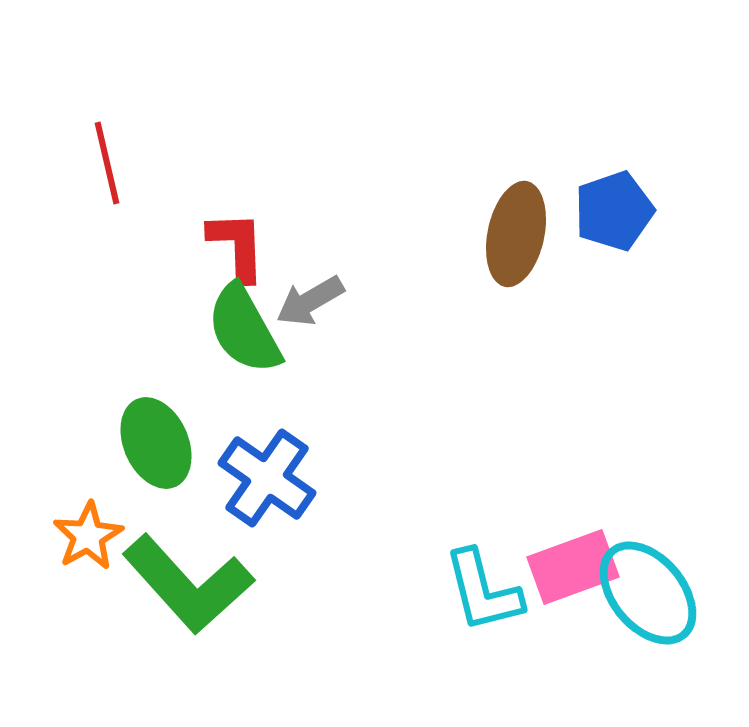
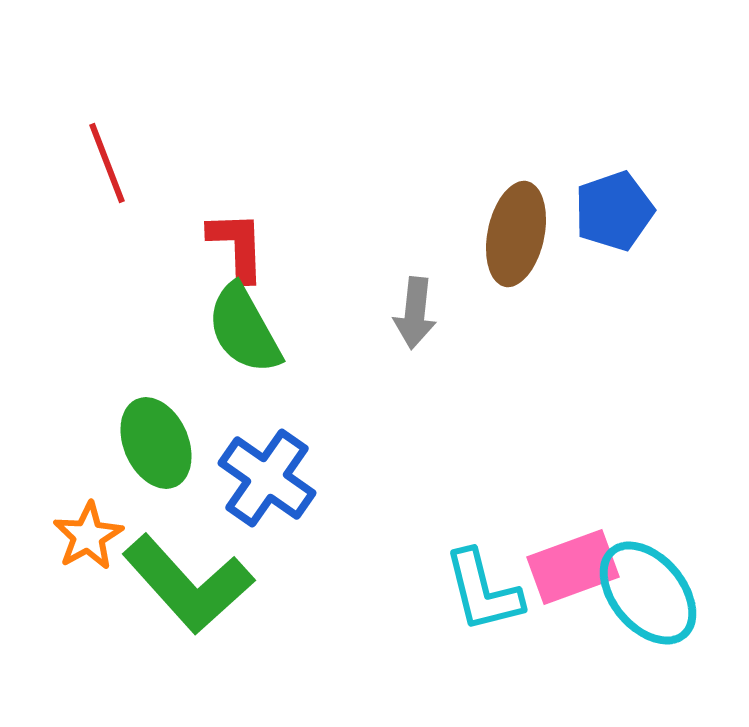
red line: rotated 8 degrees counterclockwise
gray arrow: moved 105 px right, 12 px down; rotated 54 degrees counterclockwise
